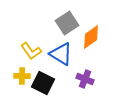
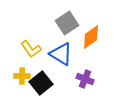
yellow L-shape: moved 2 px up
black square: moved 2 px left; rotated 25 degrees clockwise
